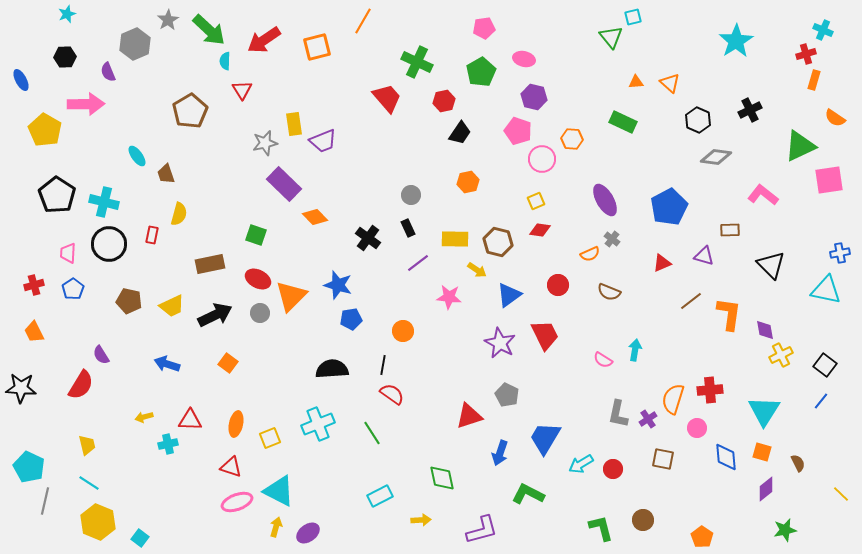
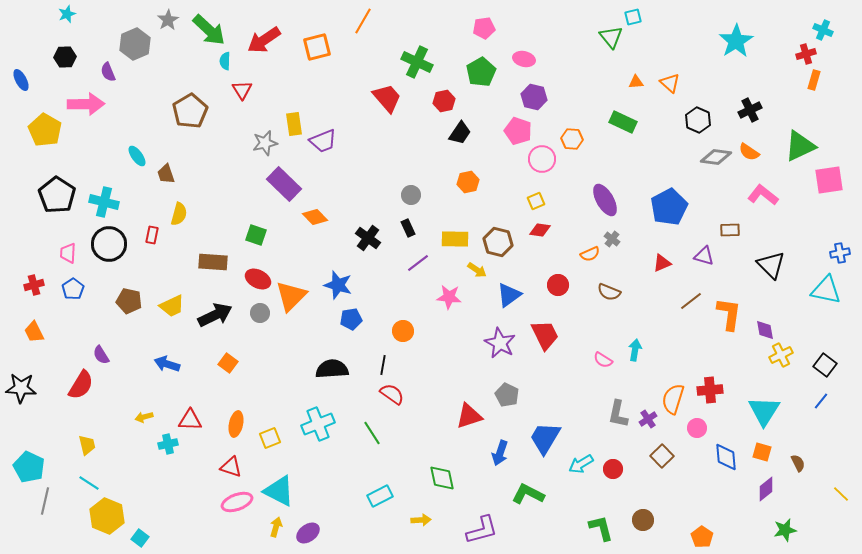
orange semicircle at (835, 118): moved 86 px left, 34 px down
brown rectangle at (210, 264): moved 3 px right, 2 px up; rotated 16 degrees clockwise
brown square at (663, 459): moved 1 px left, 3 px up; rotated 35 degrees clockwise
yellow hexagon at (98, 522): moved 9 px right, 6 px up
